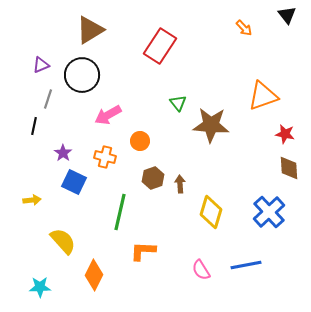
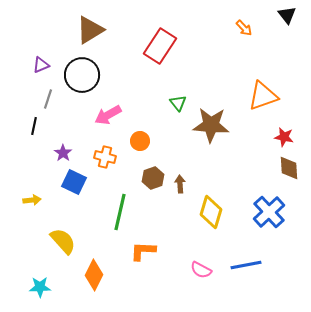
red star: moved 1 px left, 3 px down
pink semicircle: rotated 30 degrees counterclockwise
